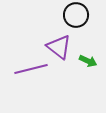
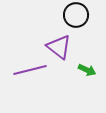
green arrow: moved 1 px left, 9 px down
purple line: moved 1 px left, 1 px down
